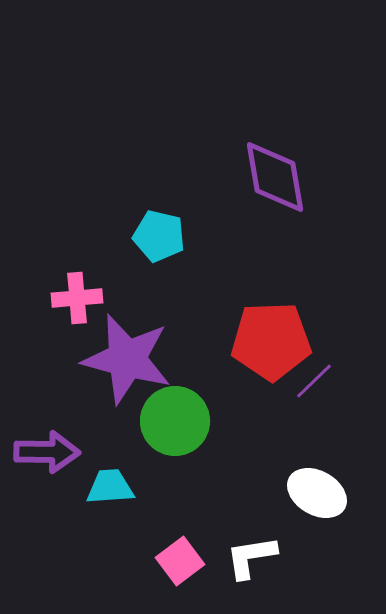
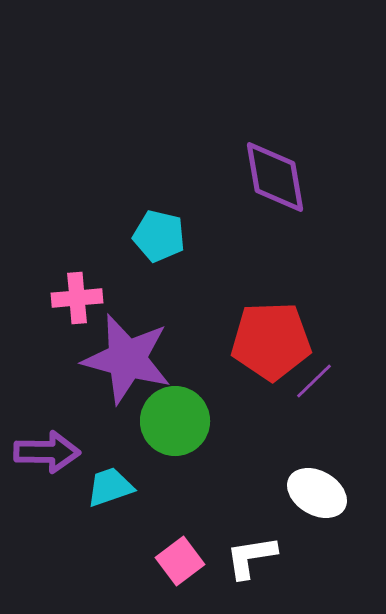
cyan trapezoid: rotated 15 degrees counterclockwise
